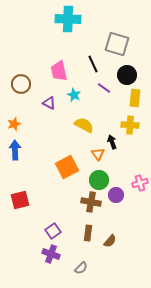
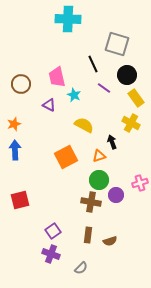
pink trapezoid: moved 2 px left, 6 px down
yellow rectangle: moved 1 px right; rotated 42 degrees counterclockwise
purple triangle: moved 2 px down
yellow cross: moved 1 px right, 2 px up; rotated 24 degrees clockwise
orange triangle: moved 1 px right, 2 px down; rotated 48 degrees clockwise
orange square: moved 1 px left, 10 px up
brown rectangle: moved 2 px down
brown semicircle: rotated 32 degrees clockwise
